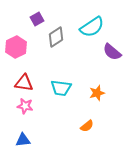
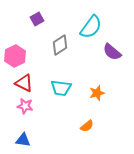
cyan semicircle: moved 1 px left; rotated 20 degrees counterclockwise
gray diamond: moved 4 px right, 8 px down
pink hexagon: moved 1 px left, 9 px down
red triangle: rotated 18 degrees clockwise
blue triangle: rotated 14 degrees clockwise
